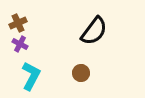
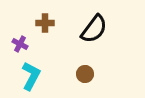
brown cross: moved 27 px right; rotated 24 degrees clockwise
black semicircle: moved 2 px up
brown circle: moved 4 px right, 1 px down
